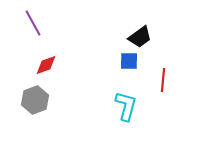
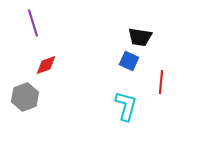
purple line: rotated 12 degrees clockwise
black trapezoid: rotated 45 degrees clockwise
blue square: rotated 24 degrees clockwise
red line: moved 2 px left, 2 px down
gray hexagon: moved 10 px left, 3 px up
